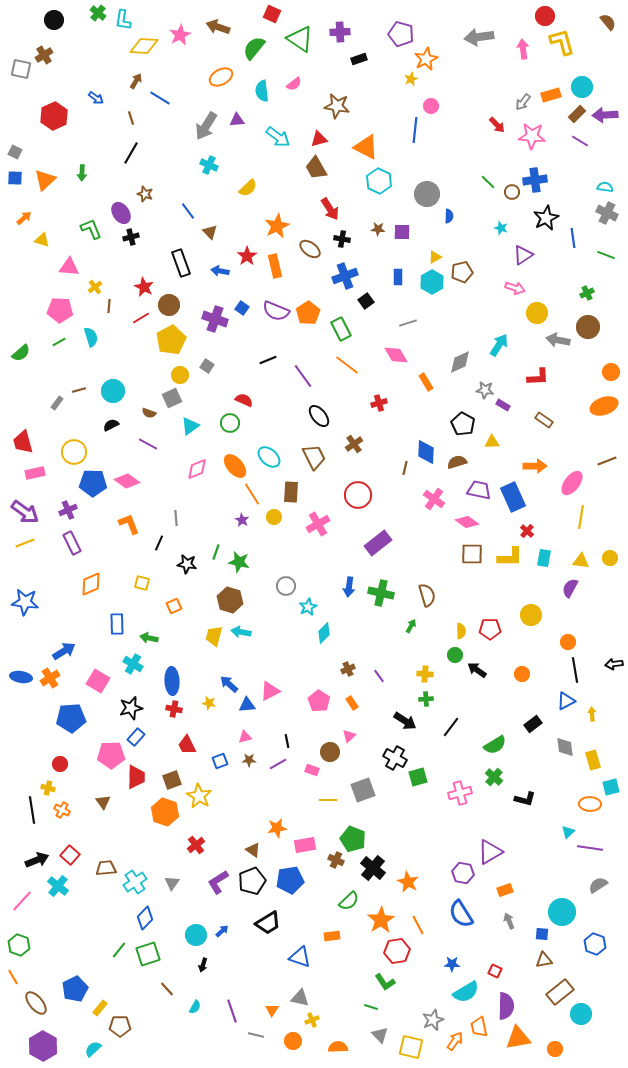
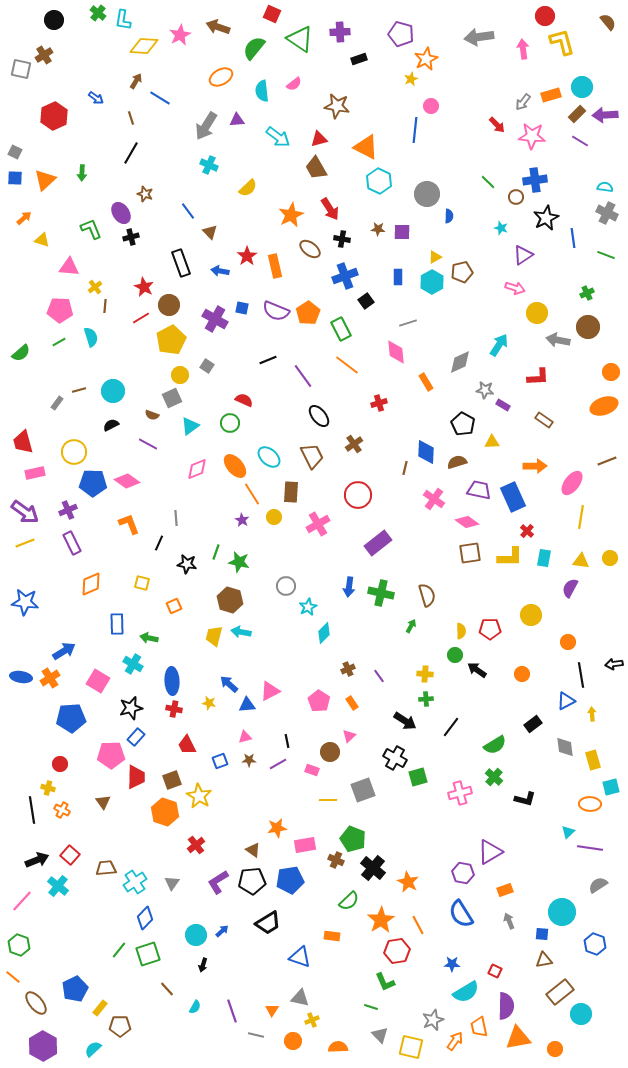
brown circle at (512, 192): moved 4 px right, 5 px down
orange star at (277, 226): moved 14 px right, 11 px up
brown line at (109, 306): moved 4 px left
blue square at (242, 308): rotated 24 degrees counterclockwise
purple cross at (215, 319): rotated 10 degrees clockwise
pink diamond at (396, 355): moved 3 px up; rotated 25 degrees clockwise
brown semicircle at (149, 413): moved 3 px right, 2 px down
brown trapezoid at (314, 457): moved 2 px left, 1 px up
brown square at (472, 554): moved 2 px left, 1 px up; rotated 10 degrees counterclockwise
black line at (575, 670): moved 6 px right, 5 px down
black pentagon at (252, 881): rotated 16 degrees clockwise
orange rectangle at (332, 936): rotated 14 degrees clockwise
orange line at (13, 977): rotated 21 degrees counterclockwise
green L-shape at (385, 982): rotated 10 degrees clockwise
